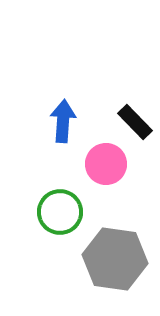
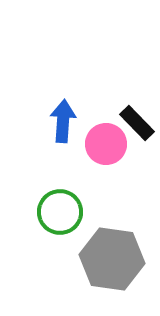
black rectangle: moved 2 px right, 1 px down
pink circle: moved 20 px up
gray hexagon: moved 3 px left
